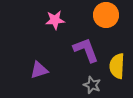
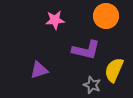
orange circle: moved 1 px down
purple L-shape: rotated 124 degrees clockwise
yellow semicircle: moved 3 px left, 4 px down; rotated 20 degrees clockwise
